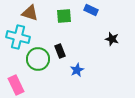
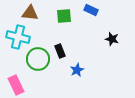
brown triangle: rotated 12 degrees counterclockwise
